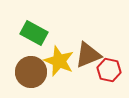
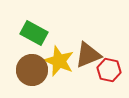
brown circle: moved 1 px right, 2 px up
